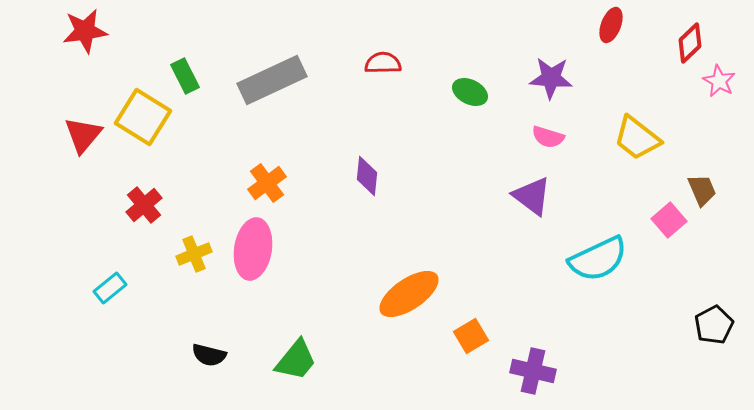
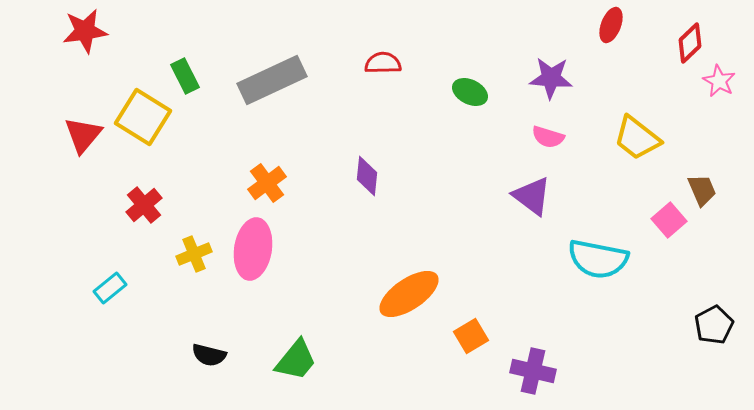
cyan semicircle: rotated 36 degrees clockwise
